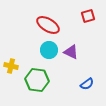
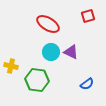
red ellipse: moved 1 px up
cyan circle: moved 2 px right, 2 px down
